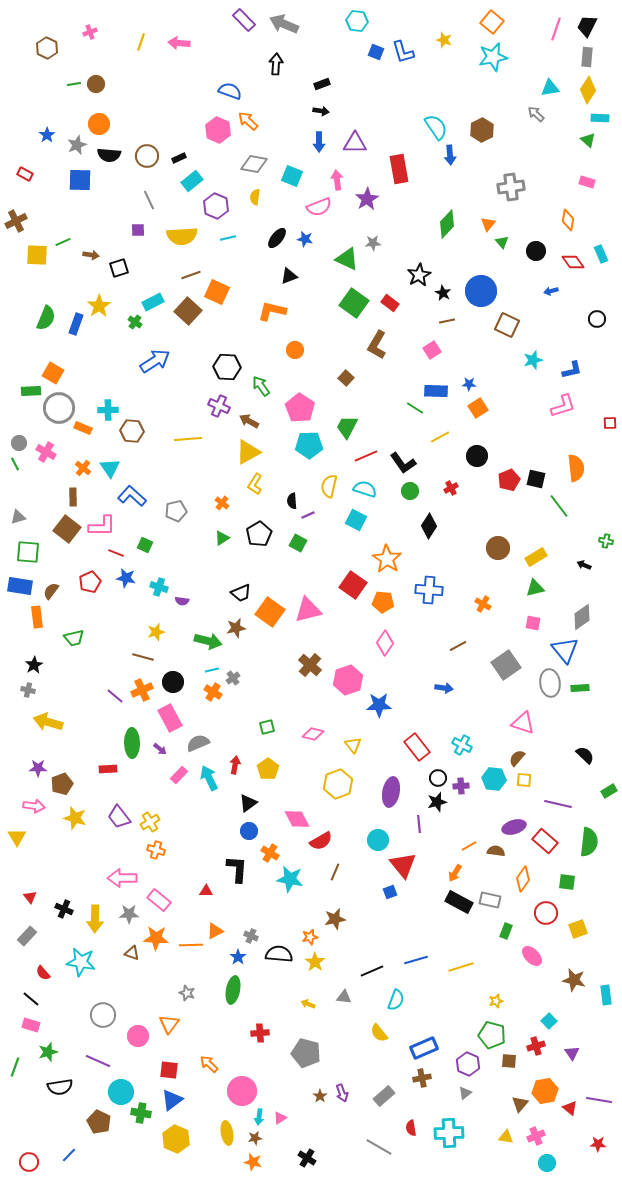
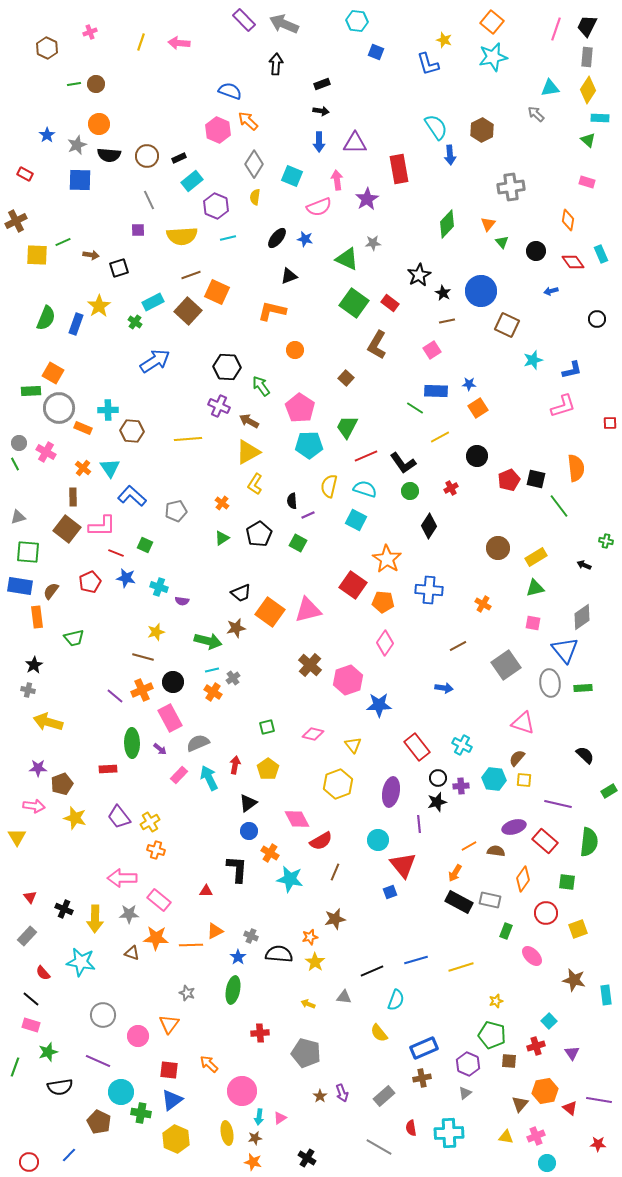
blue L-shape at (403, 52): moved 25 px right, 12 px down
gray diamond at (254, 164): rotated 68 degrees counterclockwise
green rectangle at (580, 688): moved 3 px right
